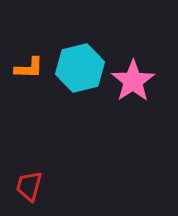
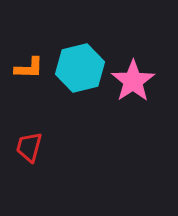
red trapezoid: moved 39 px up
